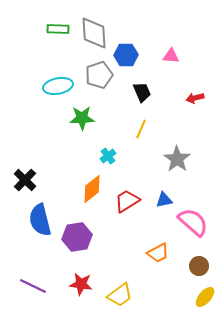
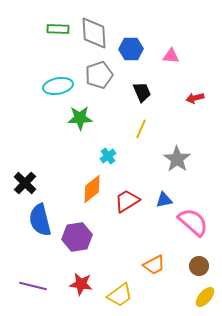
blue hexagon: moved 5 px right, 6 px up
green star: moved 2 px left
black cross: moved 3 px down
orange trapezoid: moved 4 px left, 12 px down
purple line: rotated 12 degrees counterclockwise
